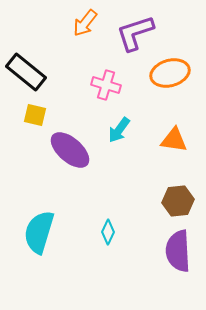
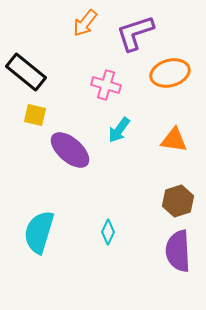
brown hexagon: rotated 12 degrees counterclockwise
